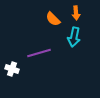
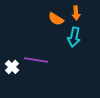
orange semicircle: moved 3 px right; rotated 14 degrees counterclockwise
purple line: moved 3 px left, 7 px down; rotated 25 degrees clockwise
white cross: moved 2 px up; rotated 24 degrees clockwise
